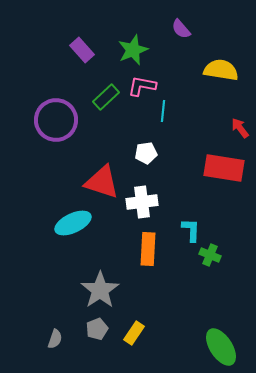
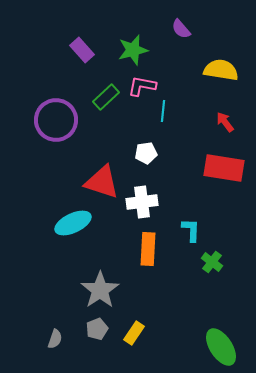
green star: rotated 8 degrees clockwise
red arrow: moved 15 px left, 6 px up
green cross: moved 2 px right, 7 px down; rotated 15 degrees clockwise
